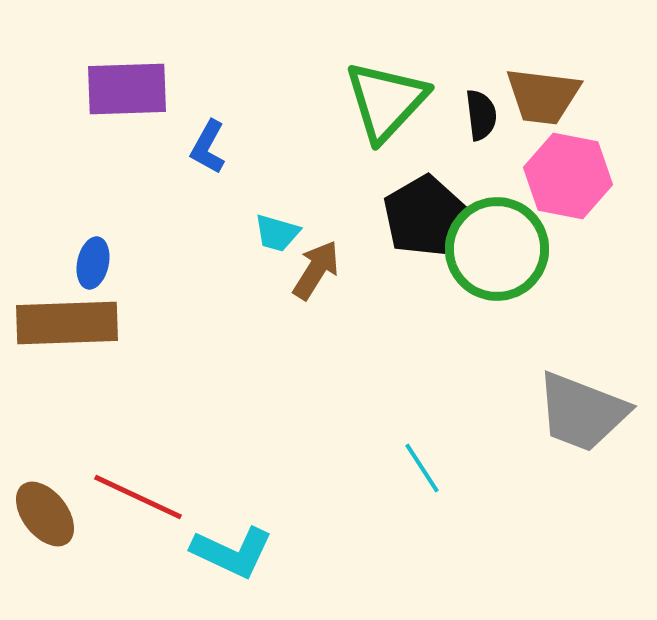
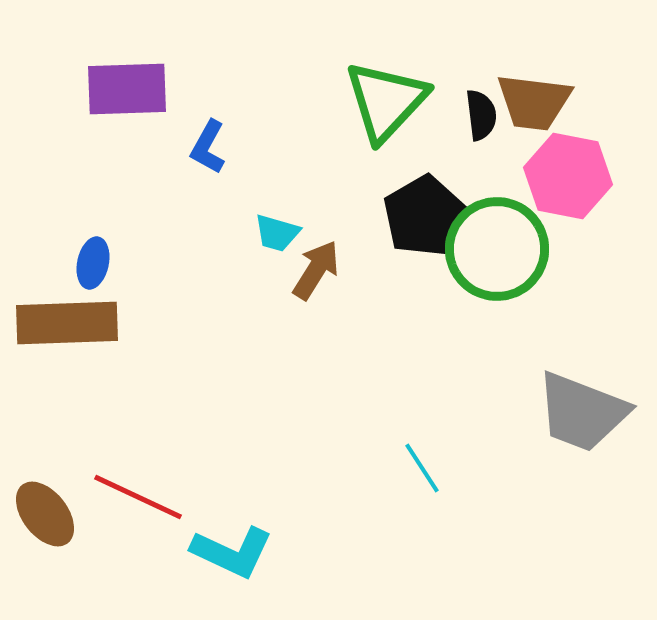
brown trapezoid: moved 9 px left, 6 px down
